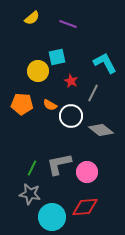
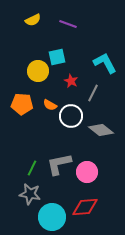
yellow semicircle: moved 1 px right, 2 px down; rotated 14 degrees clockwise
